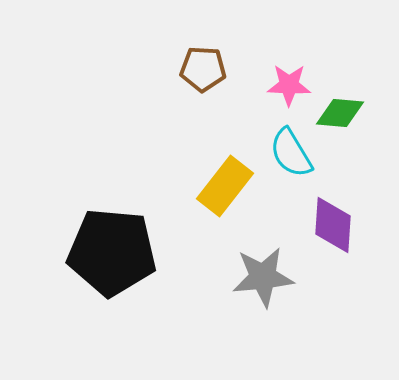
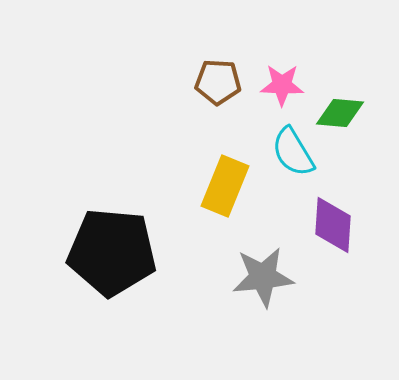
brown pentagon: moved 15 px right, 13 px down
pink star: moved 7 px left
cyan semicircle: moved 2 px right, 1 px up
yellow rectangle: rotated 16 degrees counterclockwise
